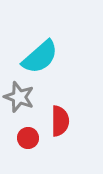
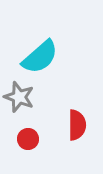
red semicircle: moved 17 px right, 4 px down
red circle: moved 1 px down
